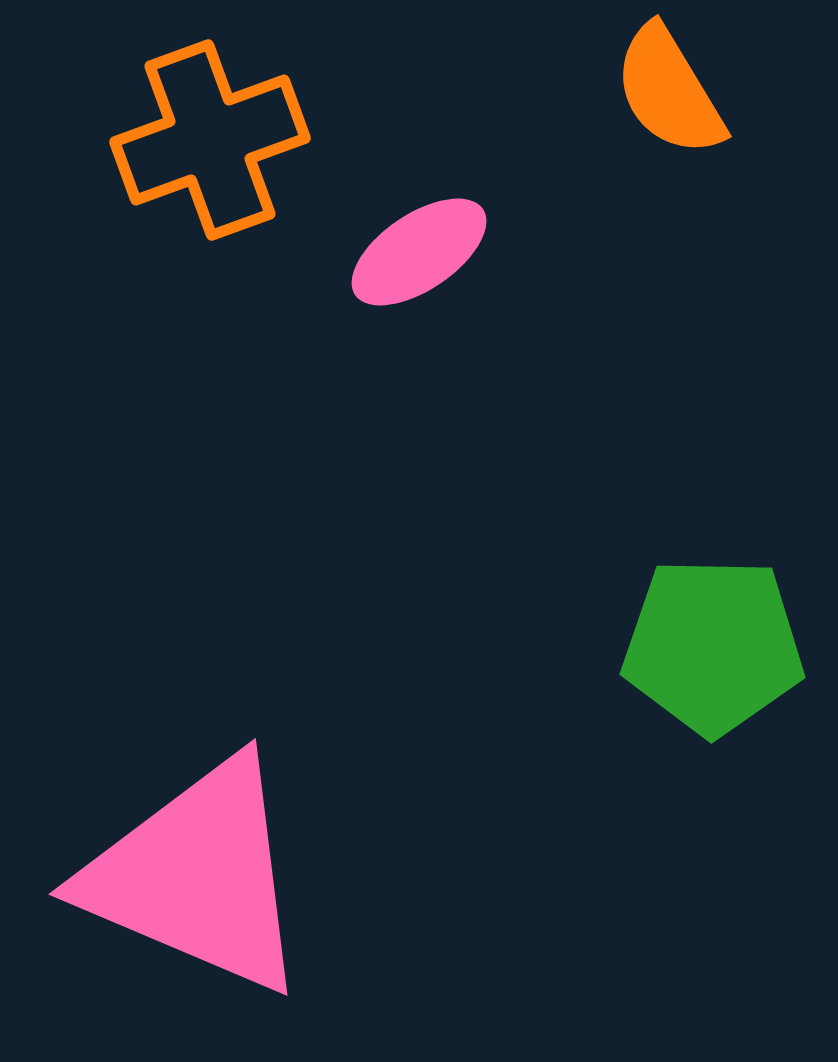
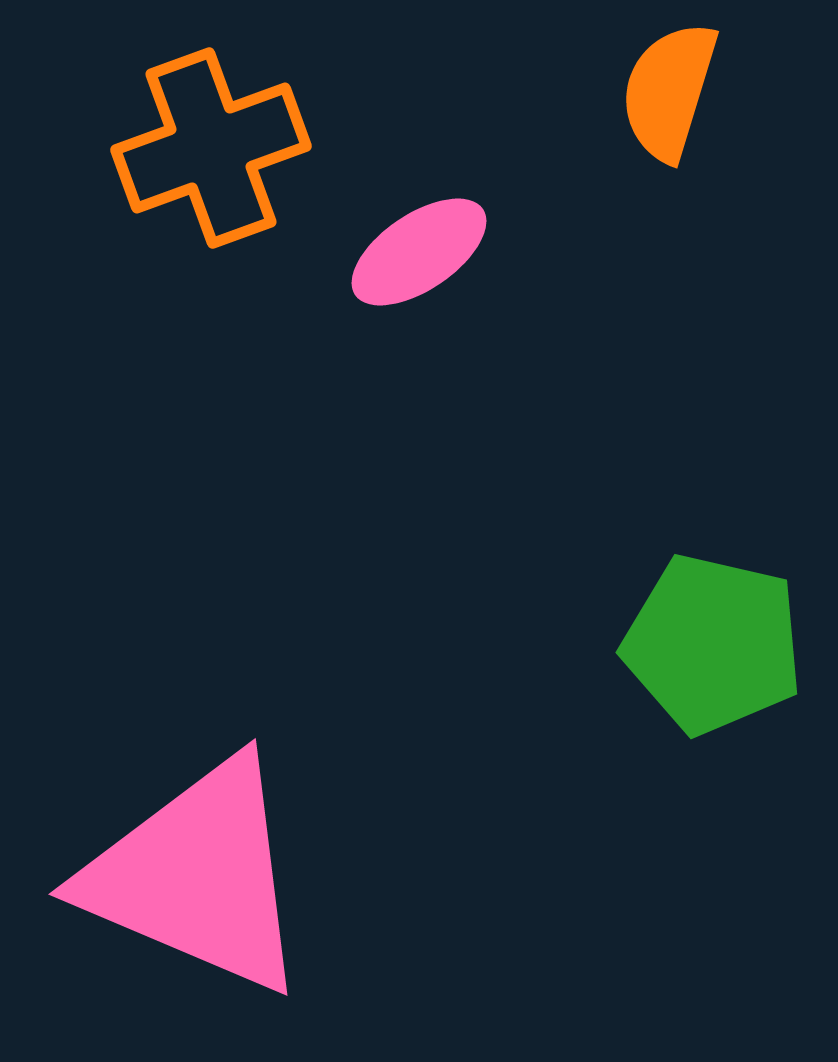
orange semicircle: rotated 48 degrees clockwise
orange cross: moved 1 px right, 8 px down
green pentagon: moved 2 px up; rotated 12 degrees clockwise
